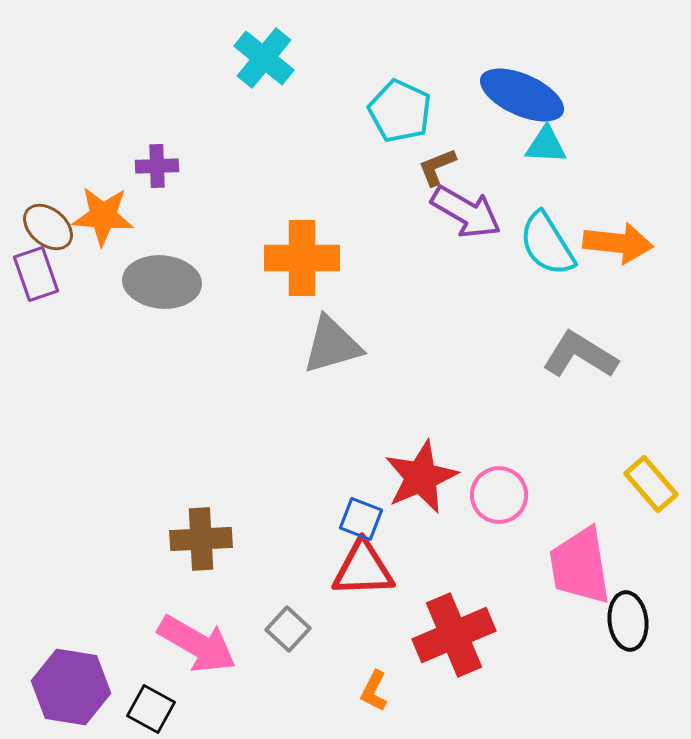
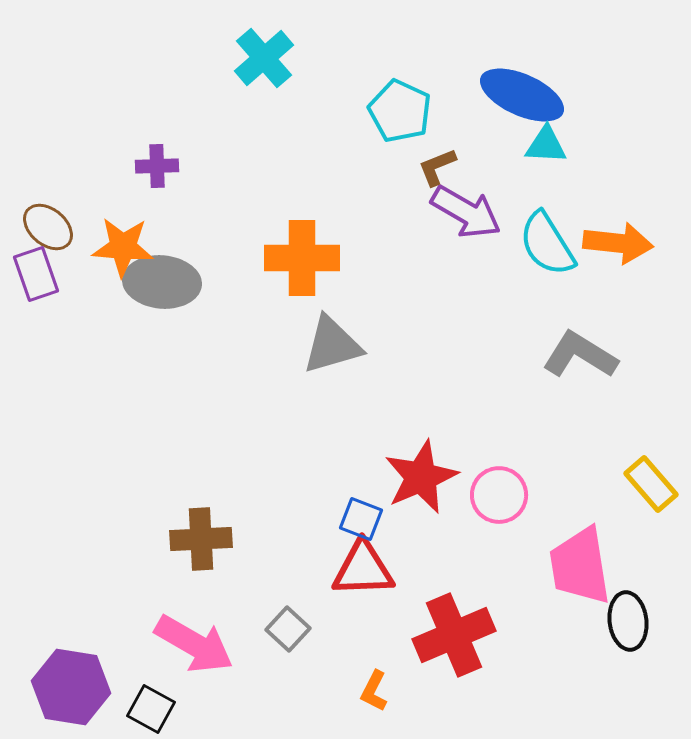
cyan cross: rotated 10 degrees clockwise
orange star: moved 20 px right, 31 px down
pink arrow: moved 3 px left
